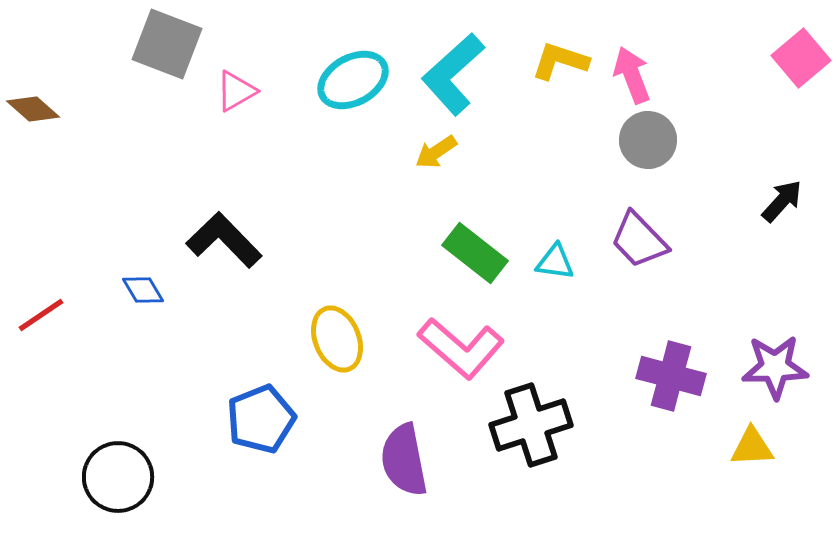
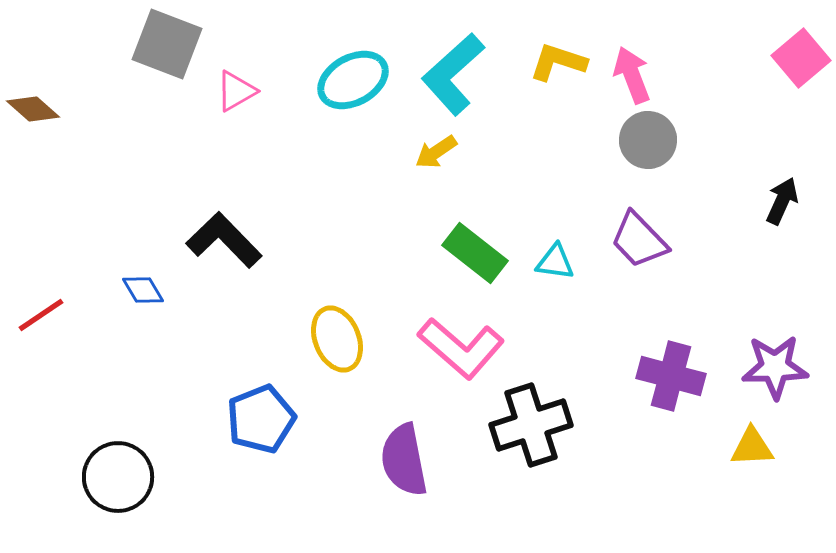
yellow L-shape: moved 2 px left, 1 px down
black arrow: rotated 18 degrees counterclockwise
